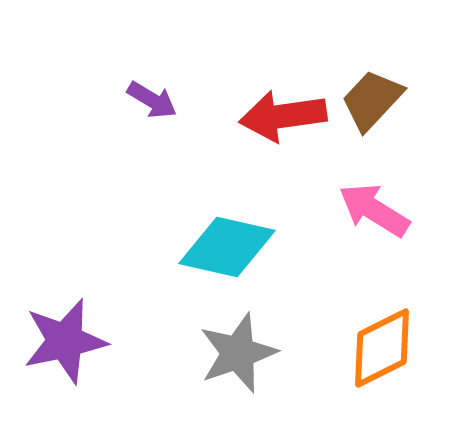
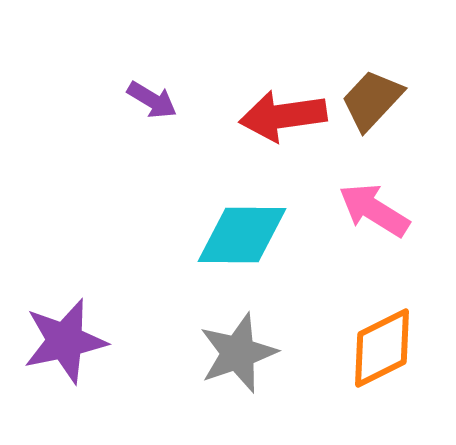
cyan diamond: moved 15 px right, 12 px up; rotated 12 degrees counterclockwise
